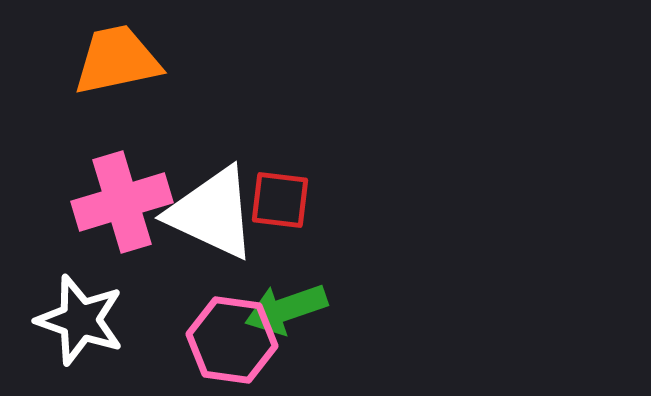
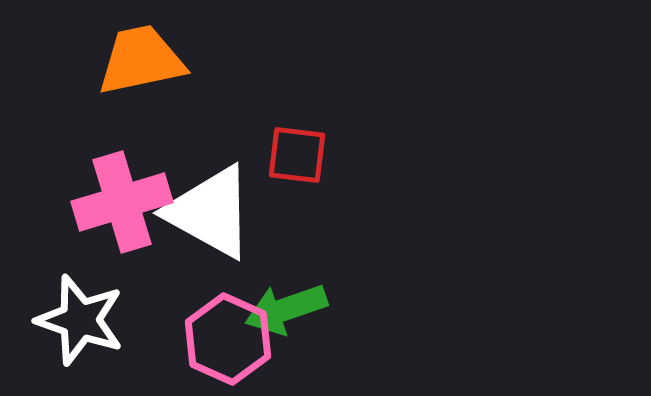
orange trapezoid: moved 24 px right
red square: moved 17 px right, 45 px up
white triangle: moved 2 px left, 1 px up; rotated 4 degrees clockwise
pink hexagon: moved 4 px left, 1 px up; rotated 16 degrees clockwise
